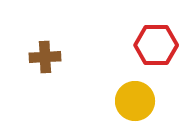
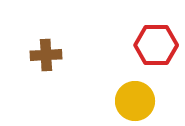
brown cross: moved 1 px right, 2 px up
